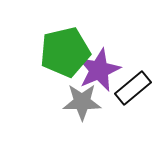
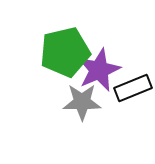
black rectangle: rotated 18 degrees clockwise
